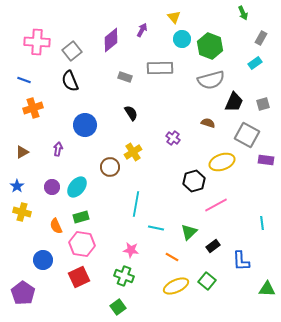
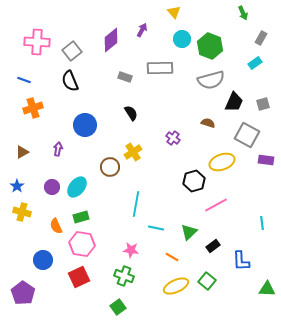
yellow triangle at (174, 17): moved 5 px up
